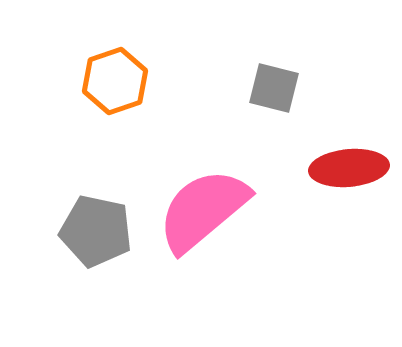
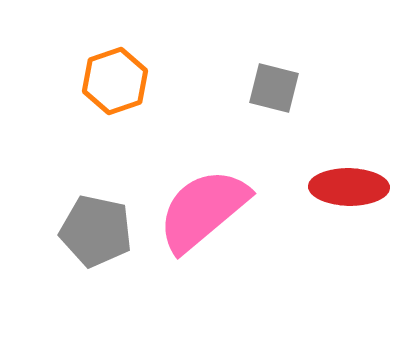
red ellipse: moved 19 px down; rotated 6 degrees clockwise
